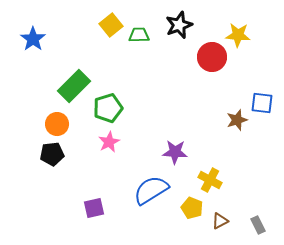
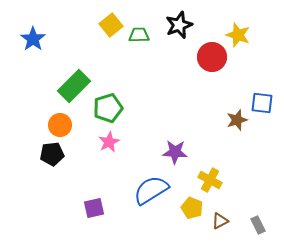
yellow star: rotated 15 degrees clockwise
orange circle: moved 3 px right, 1 px down
